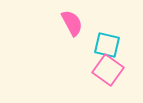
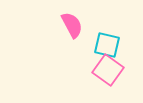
pink semicircle: moved 2 px down
